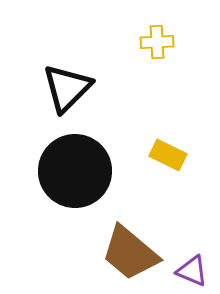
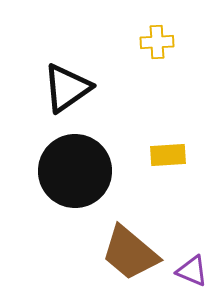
black triangle: rotated 10 degrees clockwise
yellow rectangle: rotated 30 degrees counterclockwise
